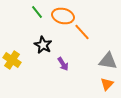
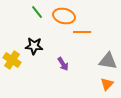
orange ellipse: moved 1 px right
orange line: rotated 48 degrees counterclockwise
black star: moved 9 px left, 1 px down; rotated 24 degrees counterclockwise
